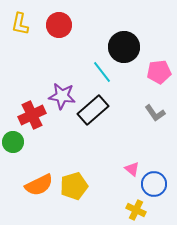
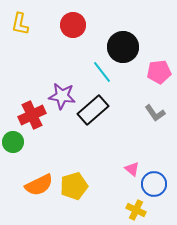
red circle: moved 14 px right
black circle: moved 1 px left
